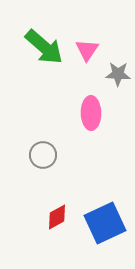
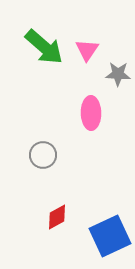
blue square: moved 5 px right, 13 px down
